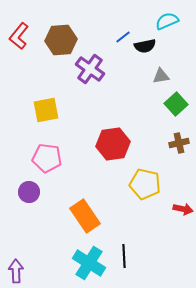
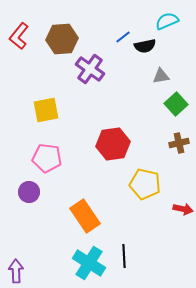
brown hexagon: moved 1 px right, 1 px up
